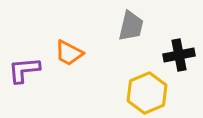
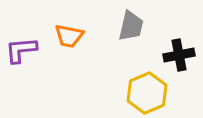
orange trapezoid: moved 17 px up; rotated 16 degrees counterclockwise
purple L-shape: moved 3 px left, 20 px up
